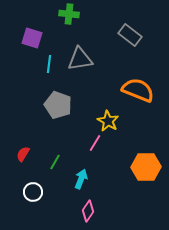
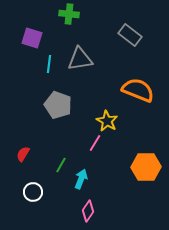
yellow star: moved 1 px left
green line: moved 6 px right, 3 px down
